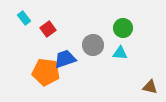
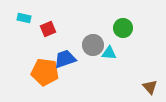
cyan rectangle: rotated 40 degrees counterclockwise
red square: rotated 14 degrees clockwise
cyan triangle: moved 11 px left
orange pentagon: moved 1 px left
brown triangle: rotated 35 degrees clockwise
